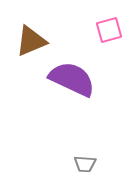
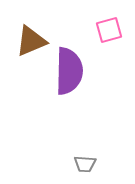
purple semicircle: moved 3 px left, 8 px up; rotated 66 degrees clockwise
